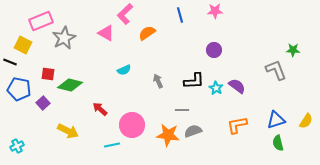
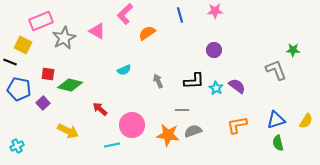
pink triangle: moved 9 px left, 2 px up
